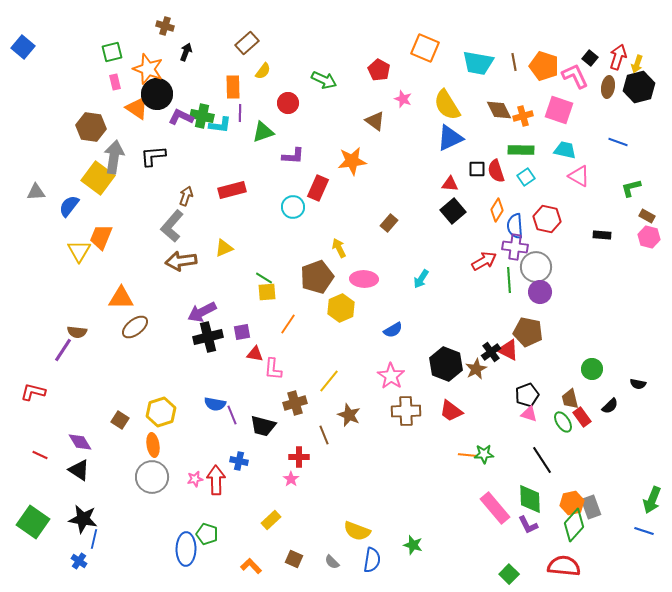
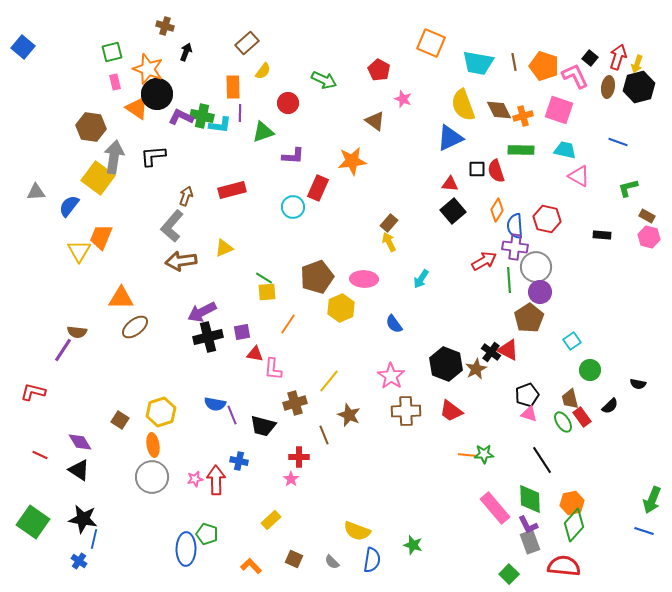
orange square at (425, 48): moved 6 px right, 5 px up
yellow semicircle at (447, 105): moved 16 px right; rotated 12 degrees clockwise
cyan square at (526, 177): moved 46 px right, 164 px down
green L-shape at (631, 188): moved 3 px left
yellow arrow at (339, 248): moved 50 px right, 6 px up
blue semicircle at (393, 330): moved 1 px right, 6 px up; rotated 84 degrees clockwise
brown pentagon at (528, 332): moved 1 px right, 14 px up; rotated 28 degrees clockwise
black cross at (491, 352): rotated 18 degrees counterclockwise
green circle at (592, 369): moved 2 px left, 1 px down
gray rectangle at (591, 507): moved 61 px left, 35 px down
